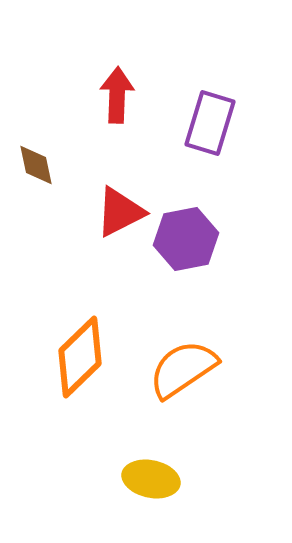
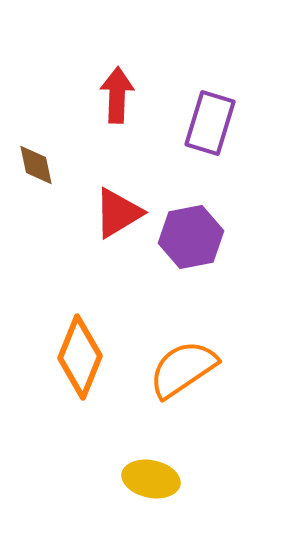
red triangle: moved 2 px left, 1 px down; rotated 4 degrees counterclockwise
purple hexagon: moved 5 px right, 2 px up
orange diamond: rotated 24 degrees counterclockwise
